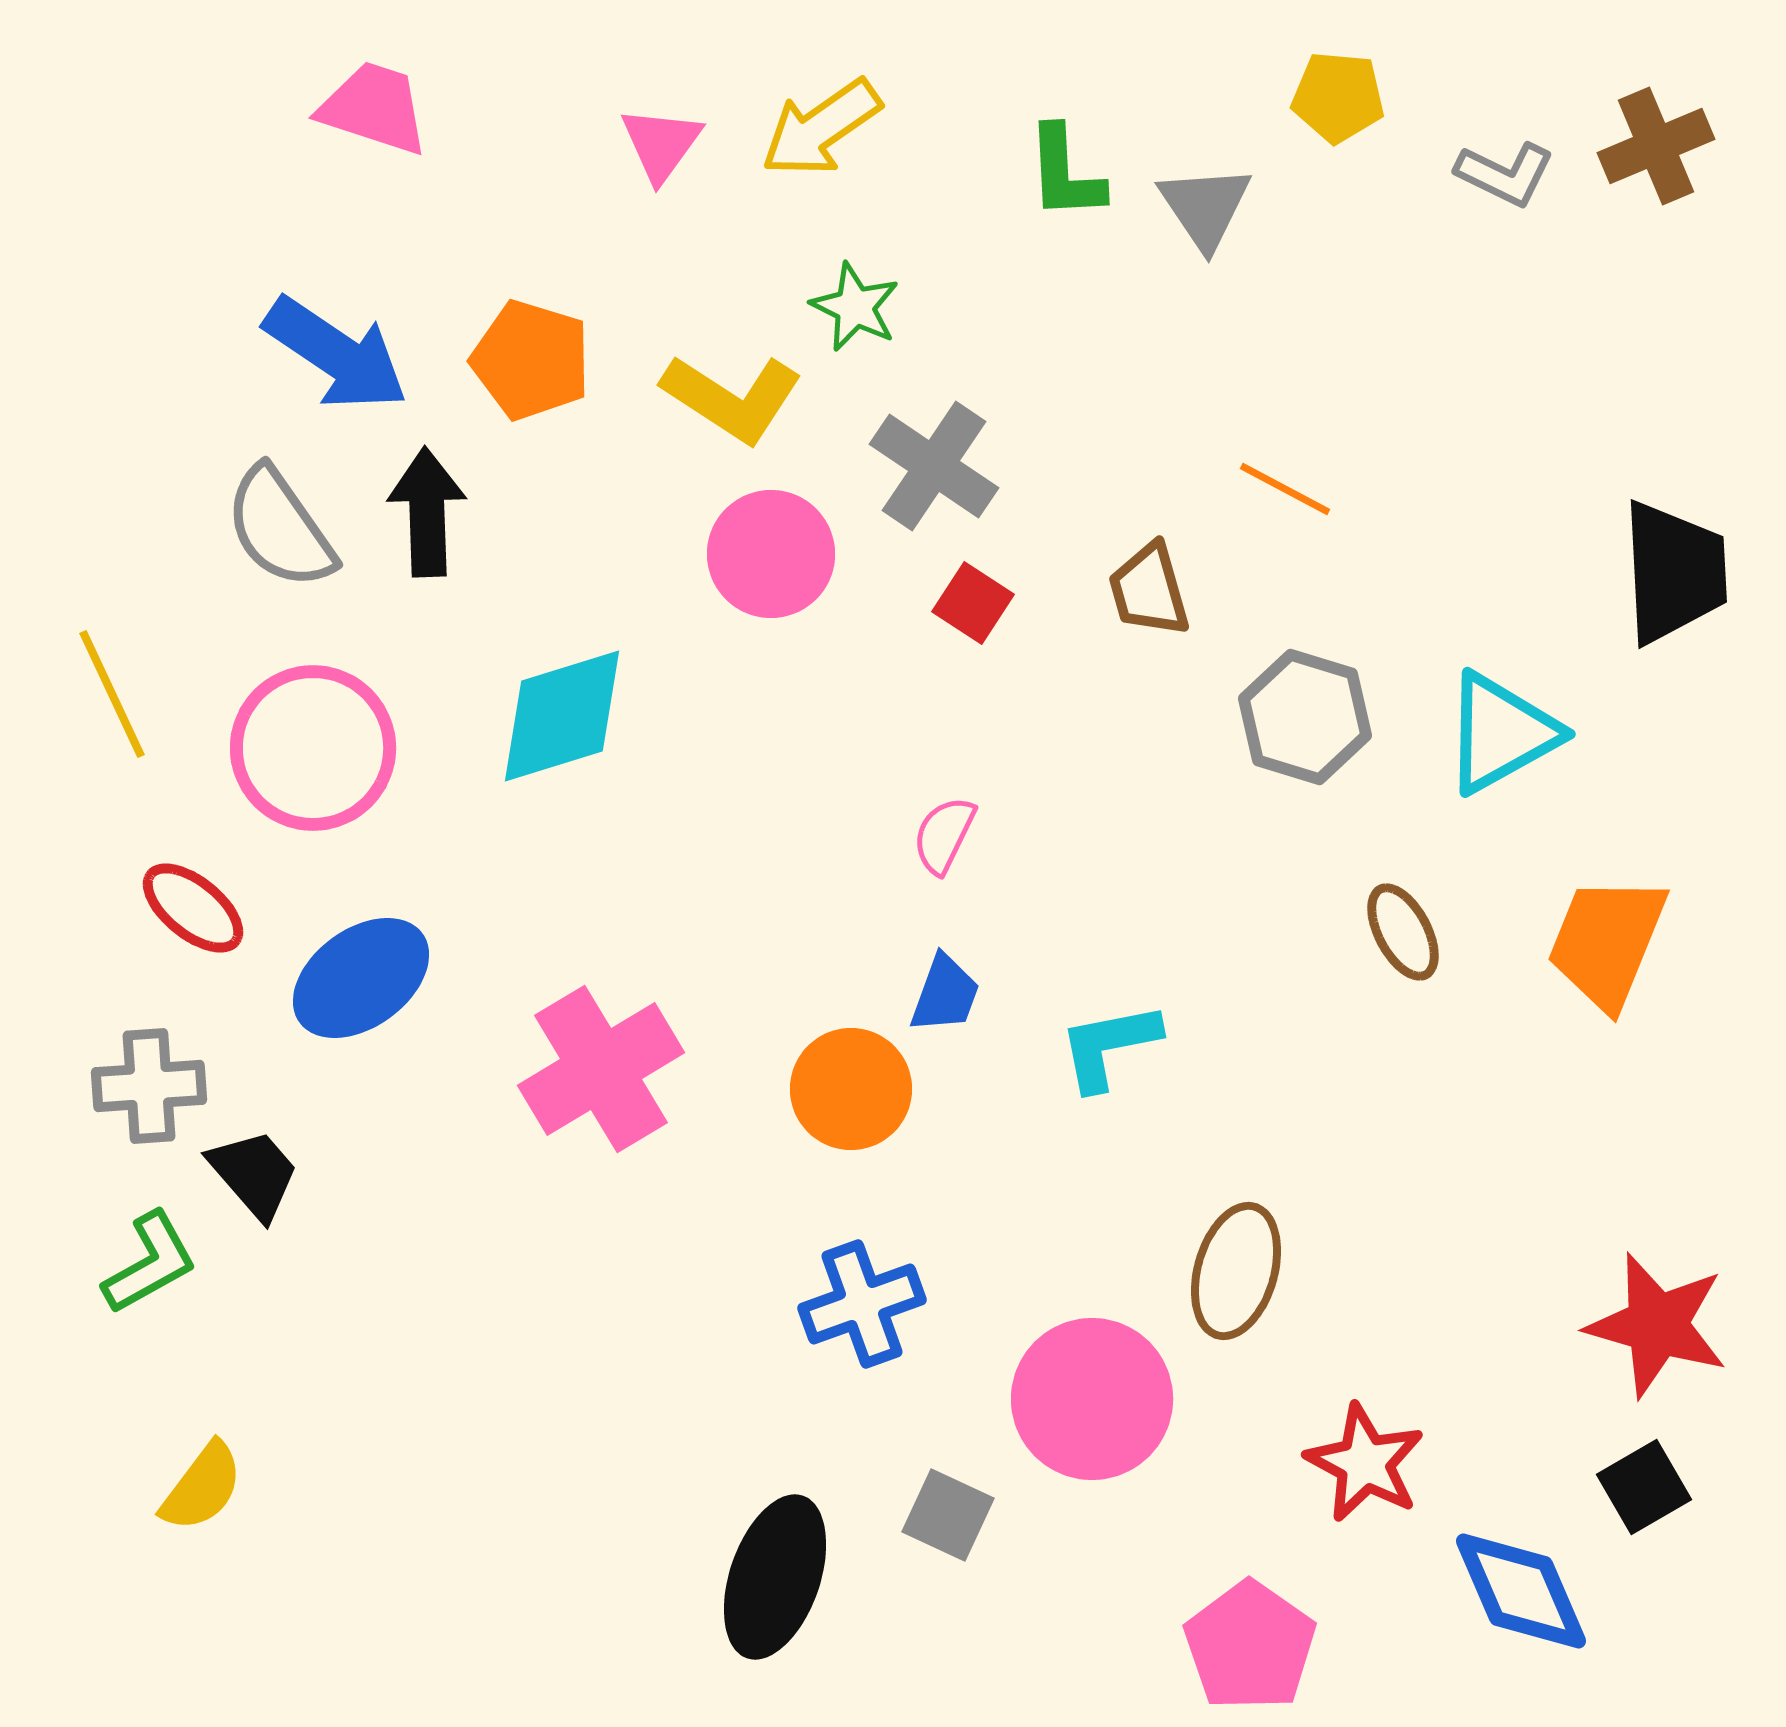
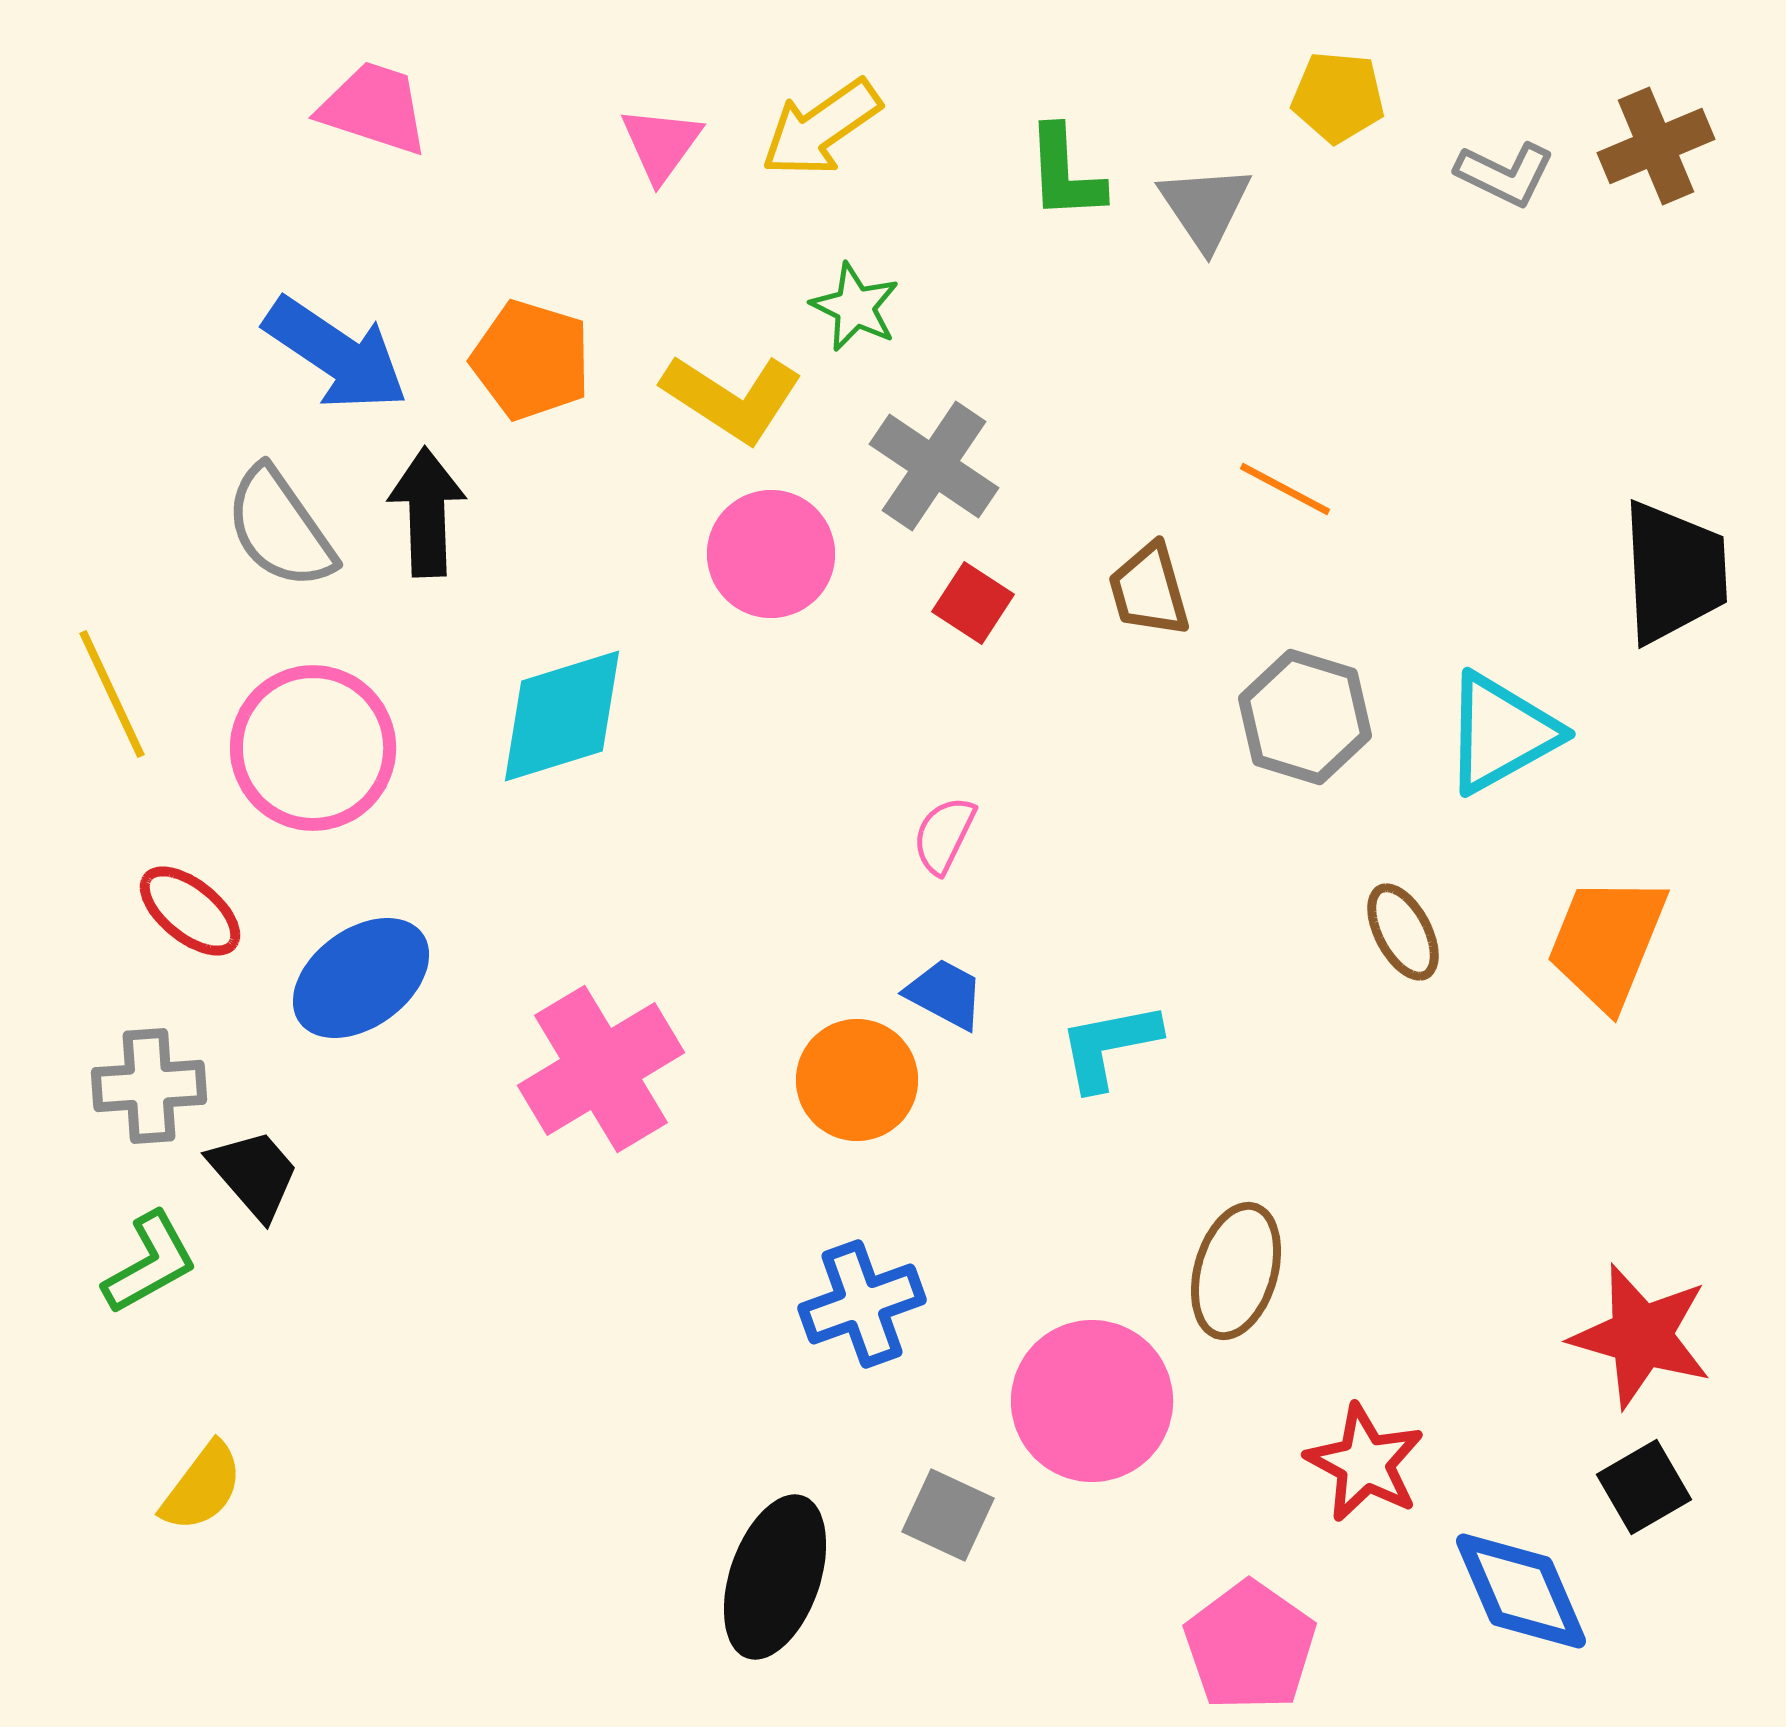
red ellipse at (193, 908): moved 3 px left, 3 px down
blue trapezoid at (945, 994): rotated 82 degrees counterclockwise
orange circle at (851, 1089): moved 6 px right, 9 px up
red star at (1657, 1325): moved 16 px left, 11 px down
pink circle at (1092, 1399): moved 2 px down
